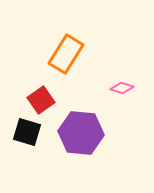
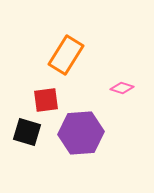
orange rectangle: moved 1 px down
red square: moved 5 px right; rotated 28 degrees clockwise
purple hexagon: rotated 9 degrees counterclockwise
